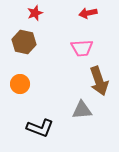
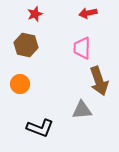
red star: moved 1 px down
brown hexagon: moved 2 px right, 3 px down
pink trapezoid: rotated 95 degrees clockwise
